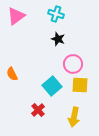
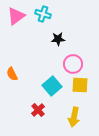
cyan cross: moved 13 px left
black star: rotated 24 degrees counterclockwise
